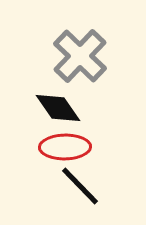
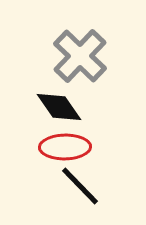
black diamond: moved 1 px right, 1 px up
